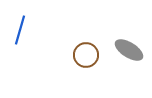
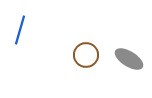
gray ellipse: moved 9 px down
